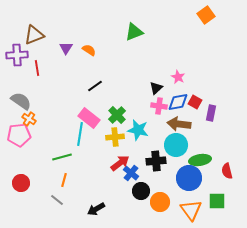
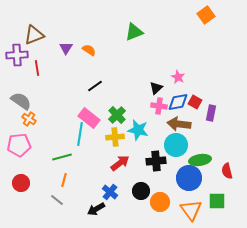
pink pentagon: moved 10 px down
blue cross: moved 21 px left, 19 px down
